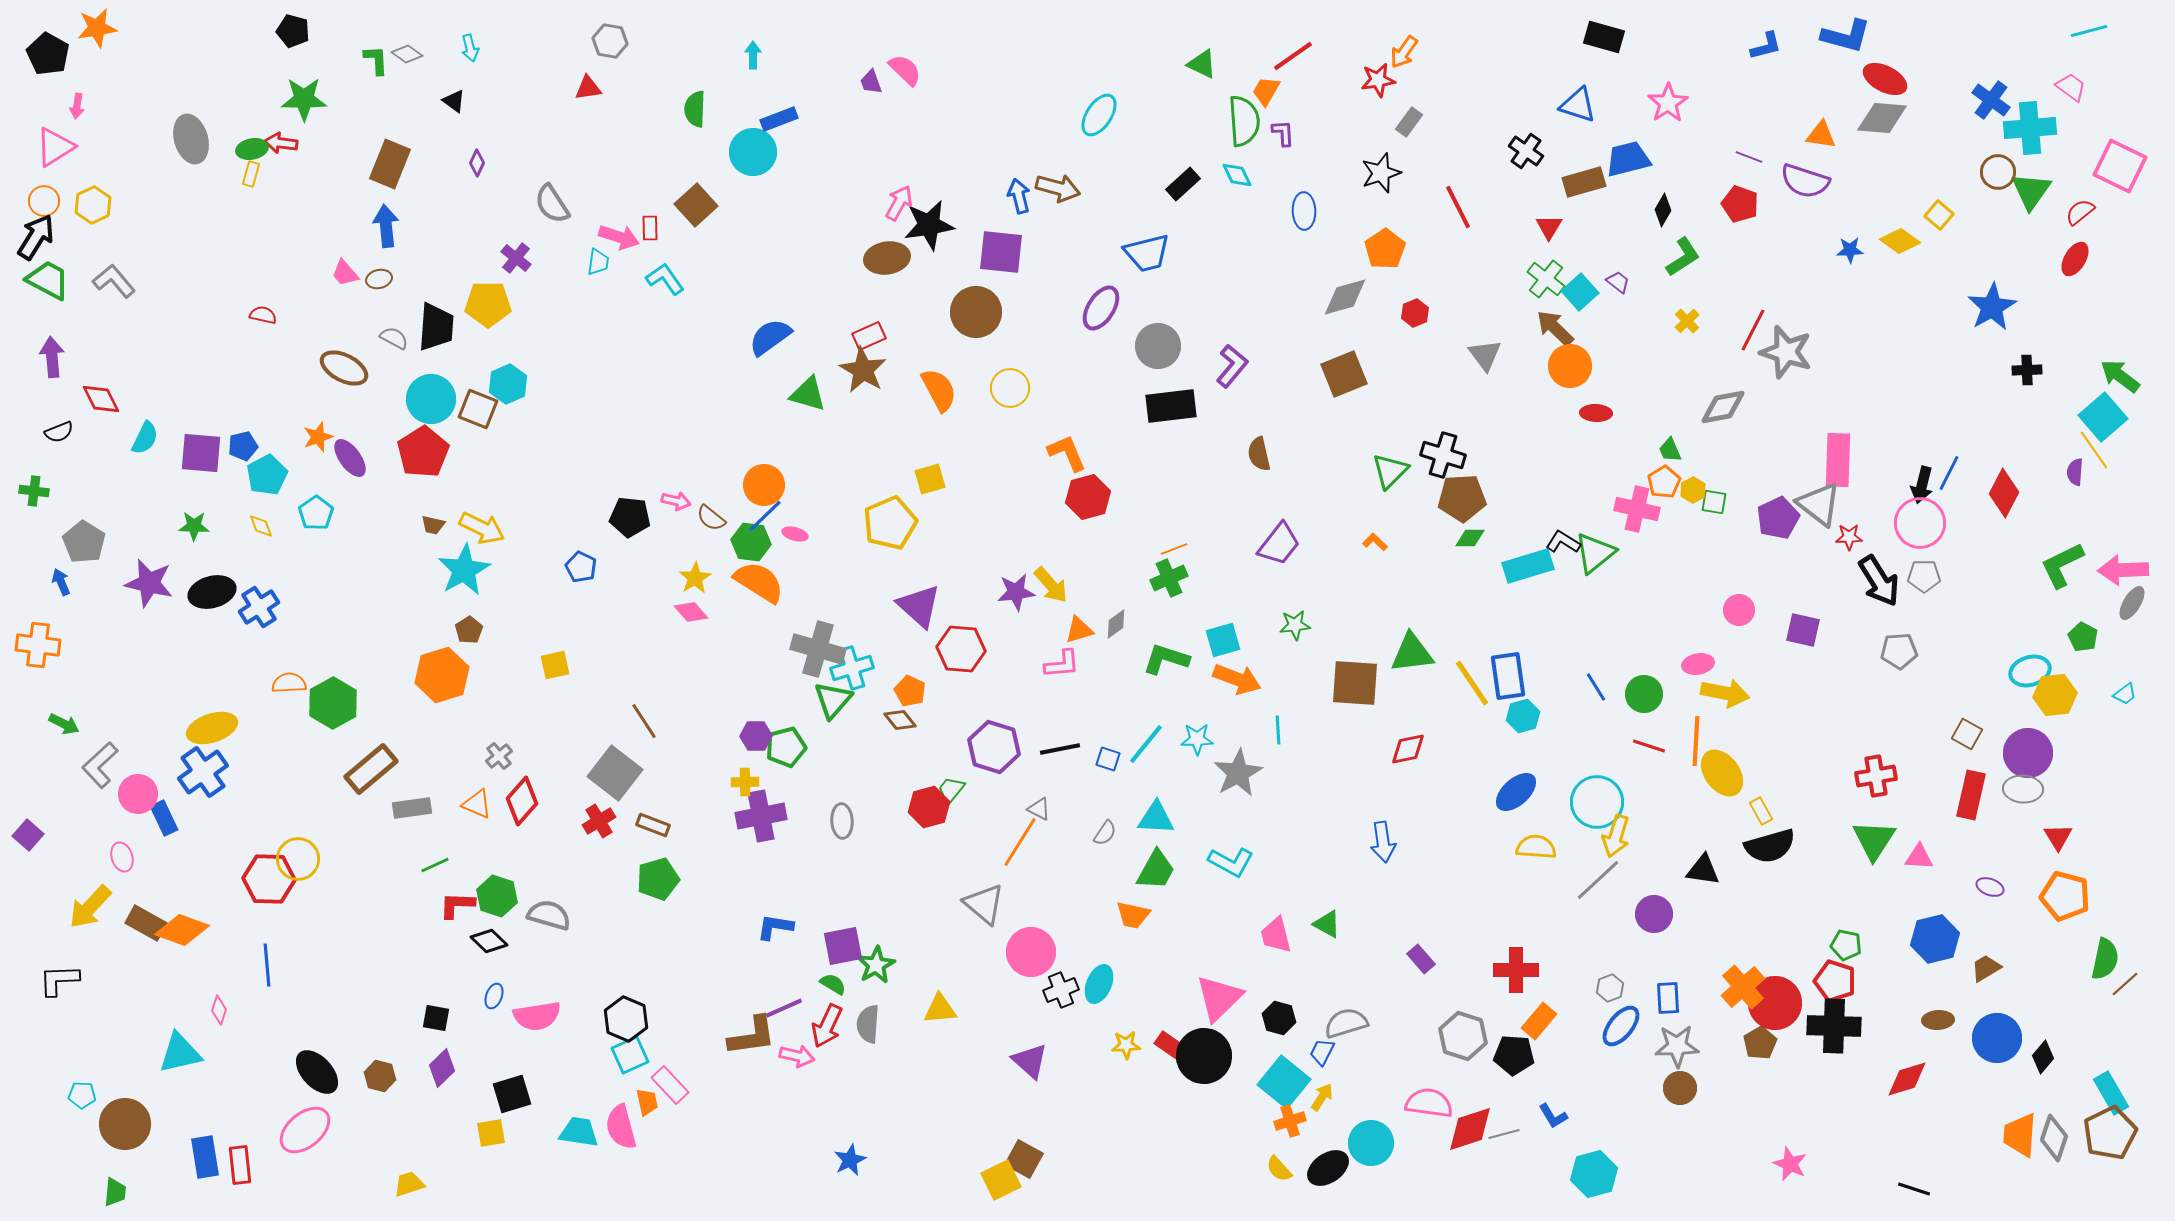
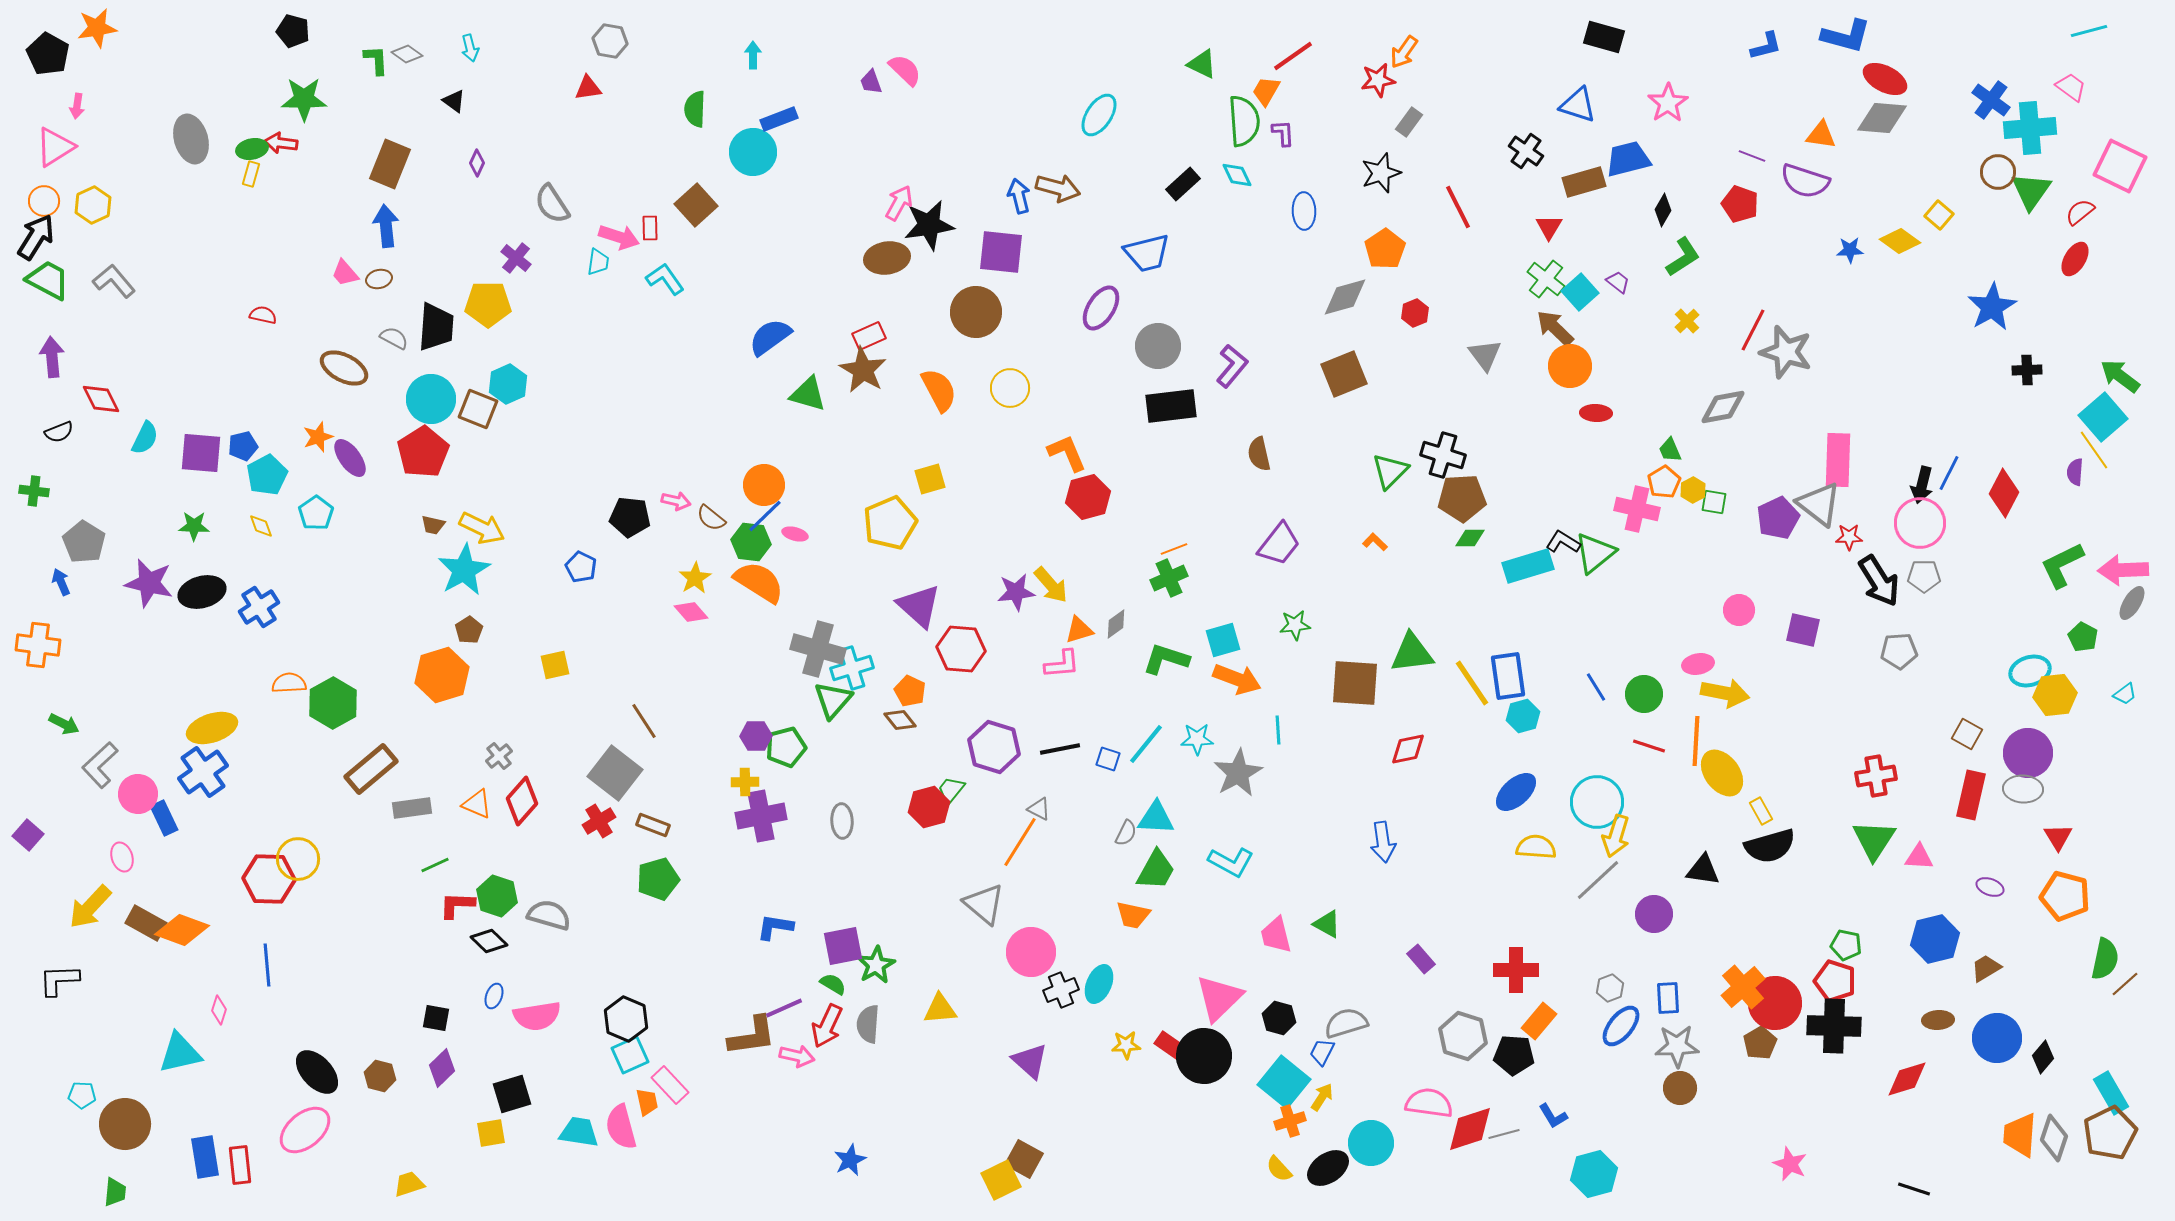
purple line at (1749, 157): moved 3 px right, 1 px up
black ellipse at (212, 592): moved 10 px left
gray semicircle at (1105, 833): moved 21 px right; rotated 8 degrees counterclockwise
